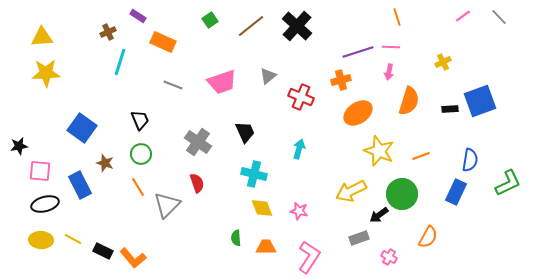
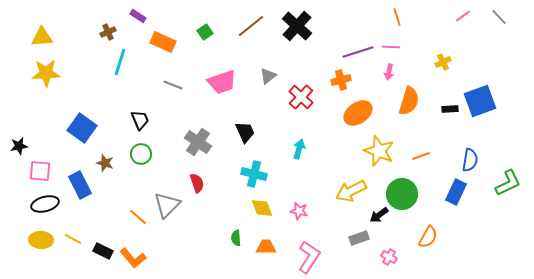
green square at (210, 20): moved 5 px left, 12 px down
red cross at (301, 97): rotated 20 degrees clockwise
orange line at (138, 187): moved 30 px down; rotated 18 degrees counterclockwise
